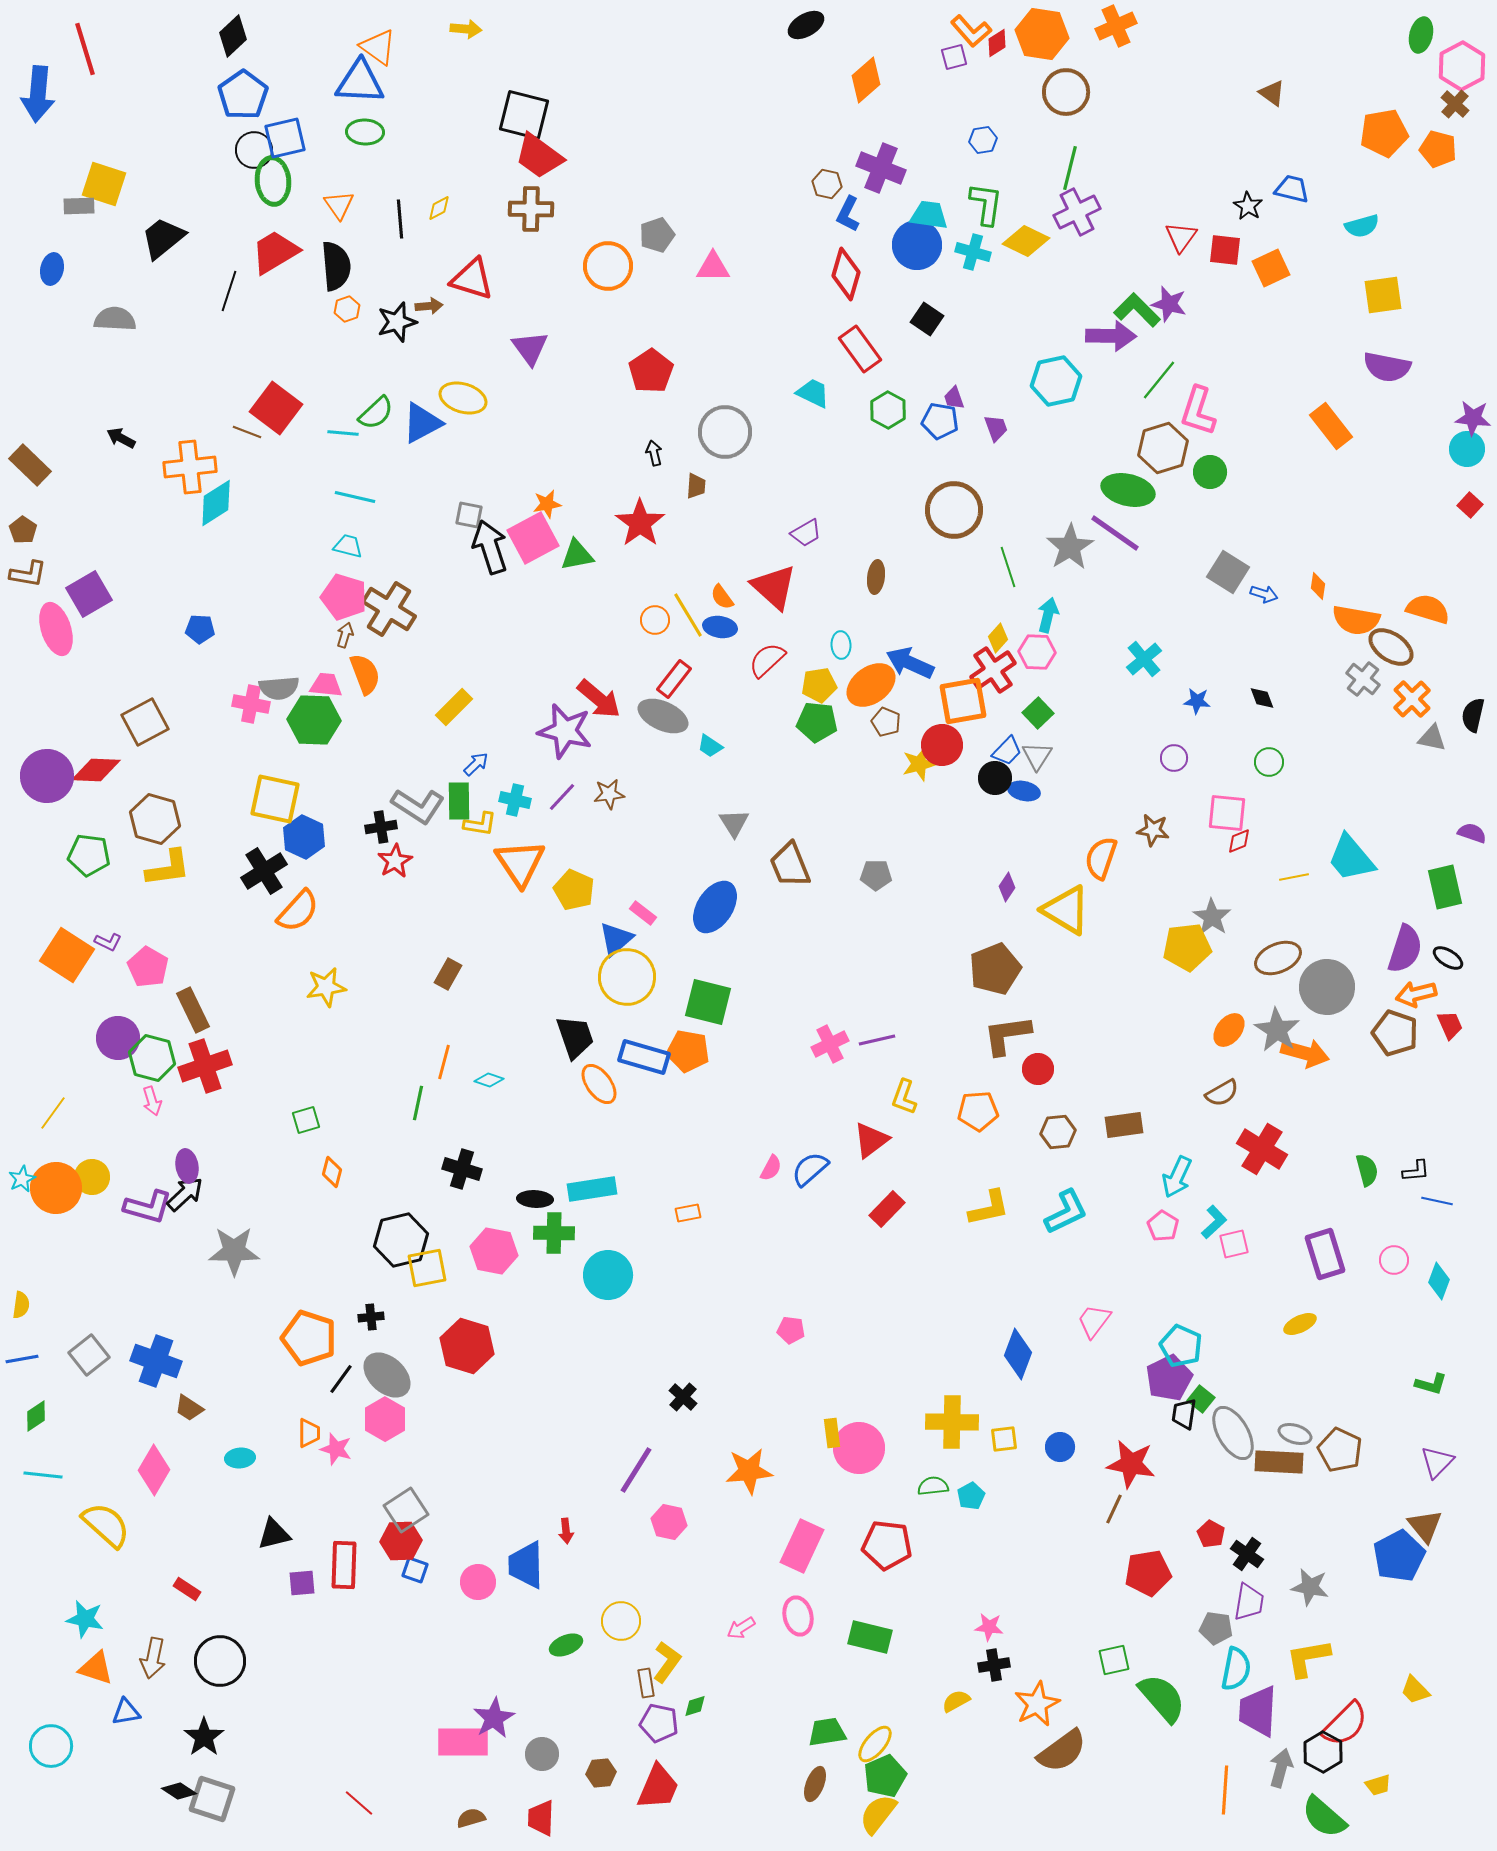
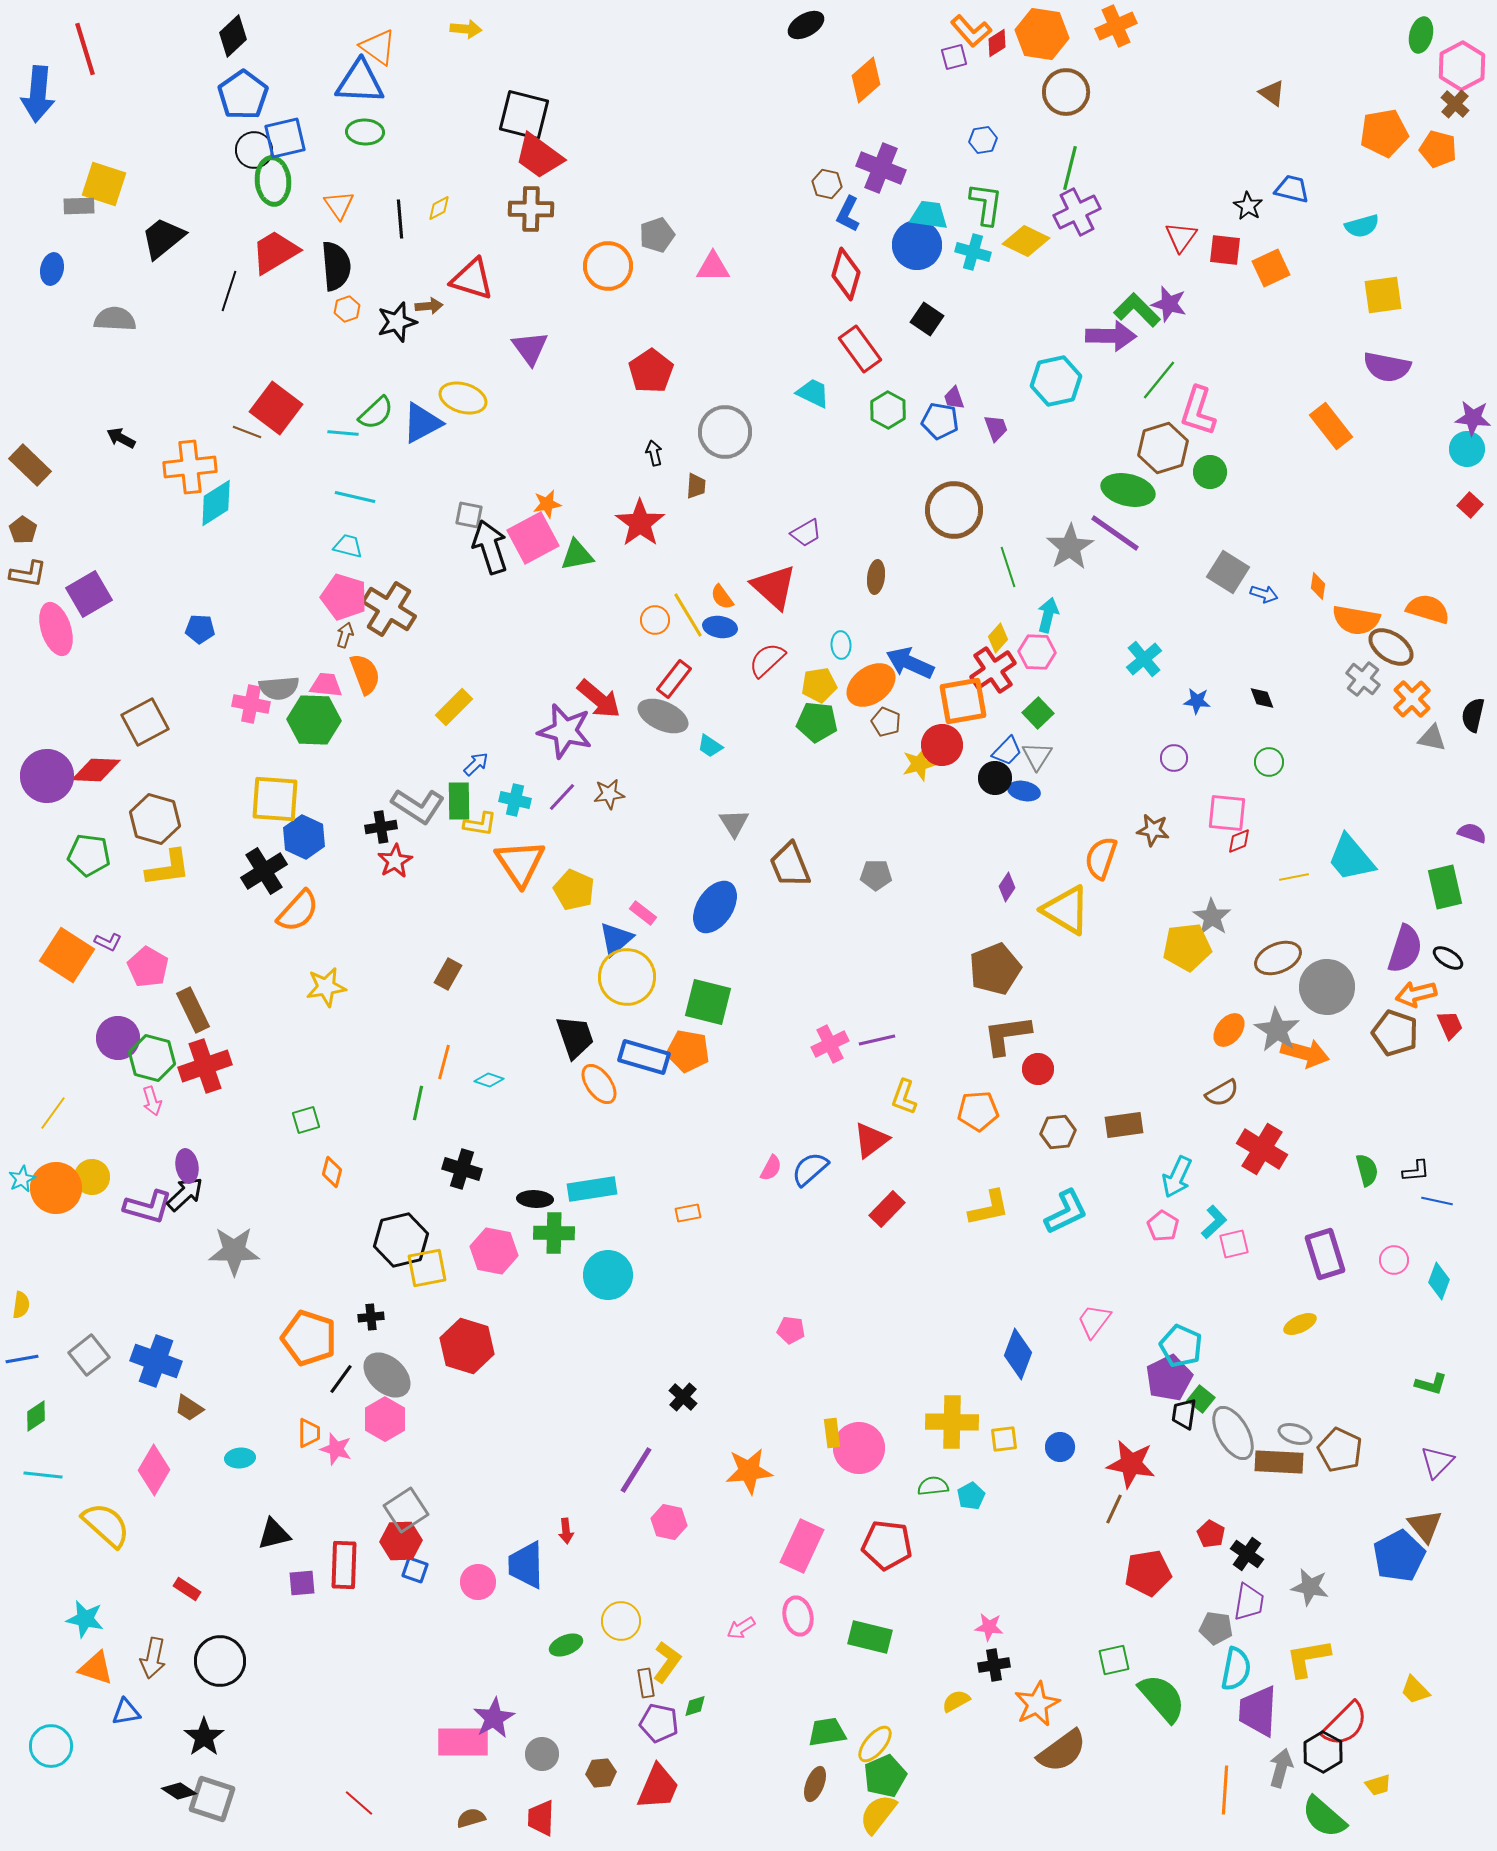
yellow square at (275, 799): rotated 8 degrees counterclockwise
